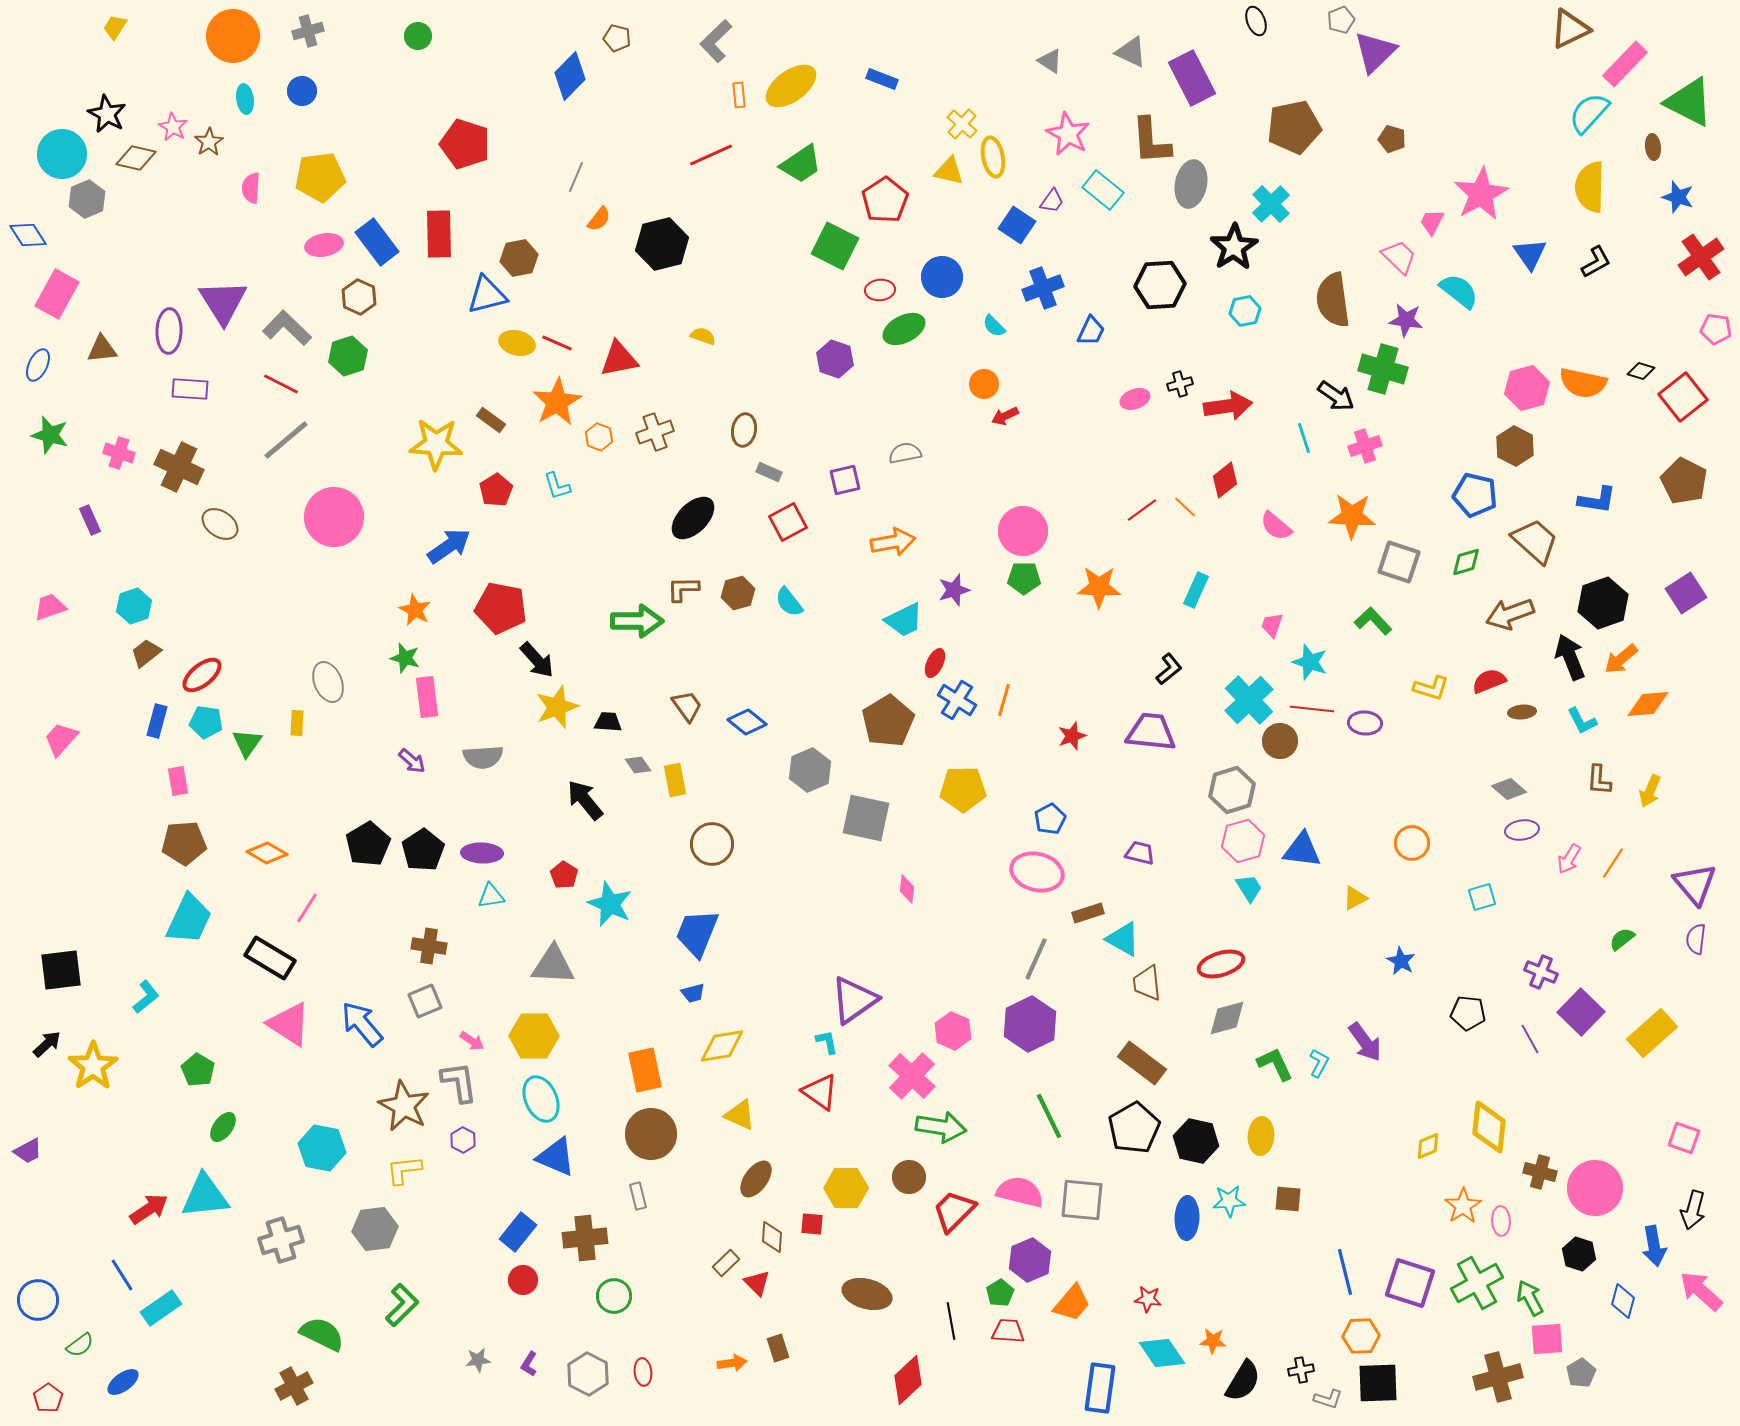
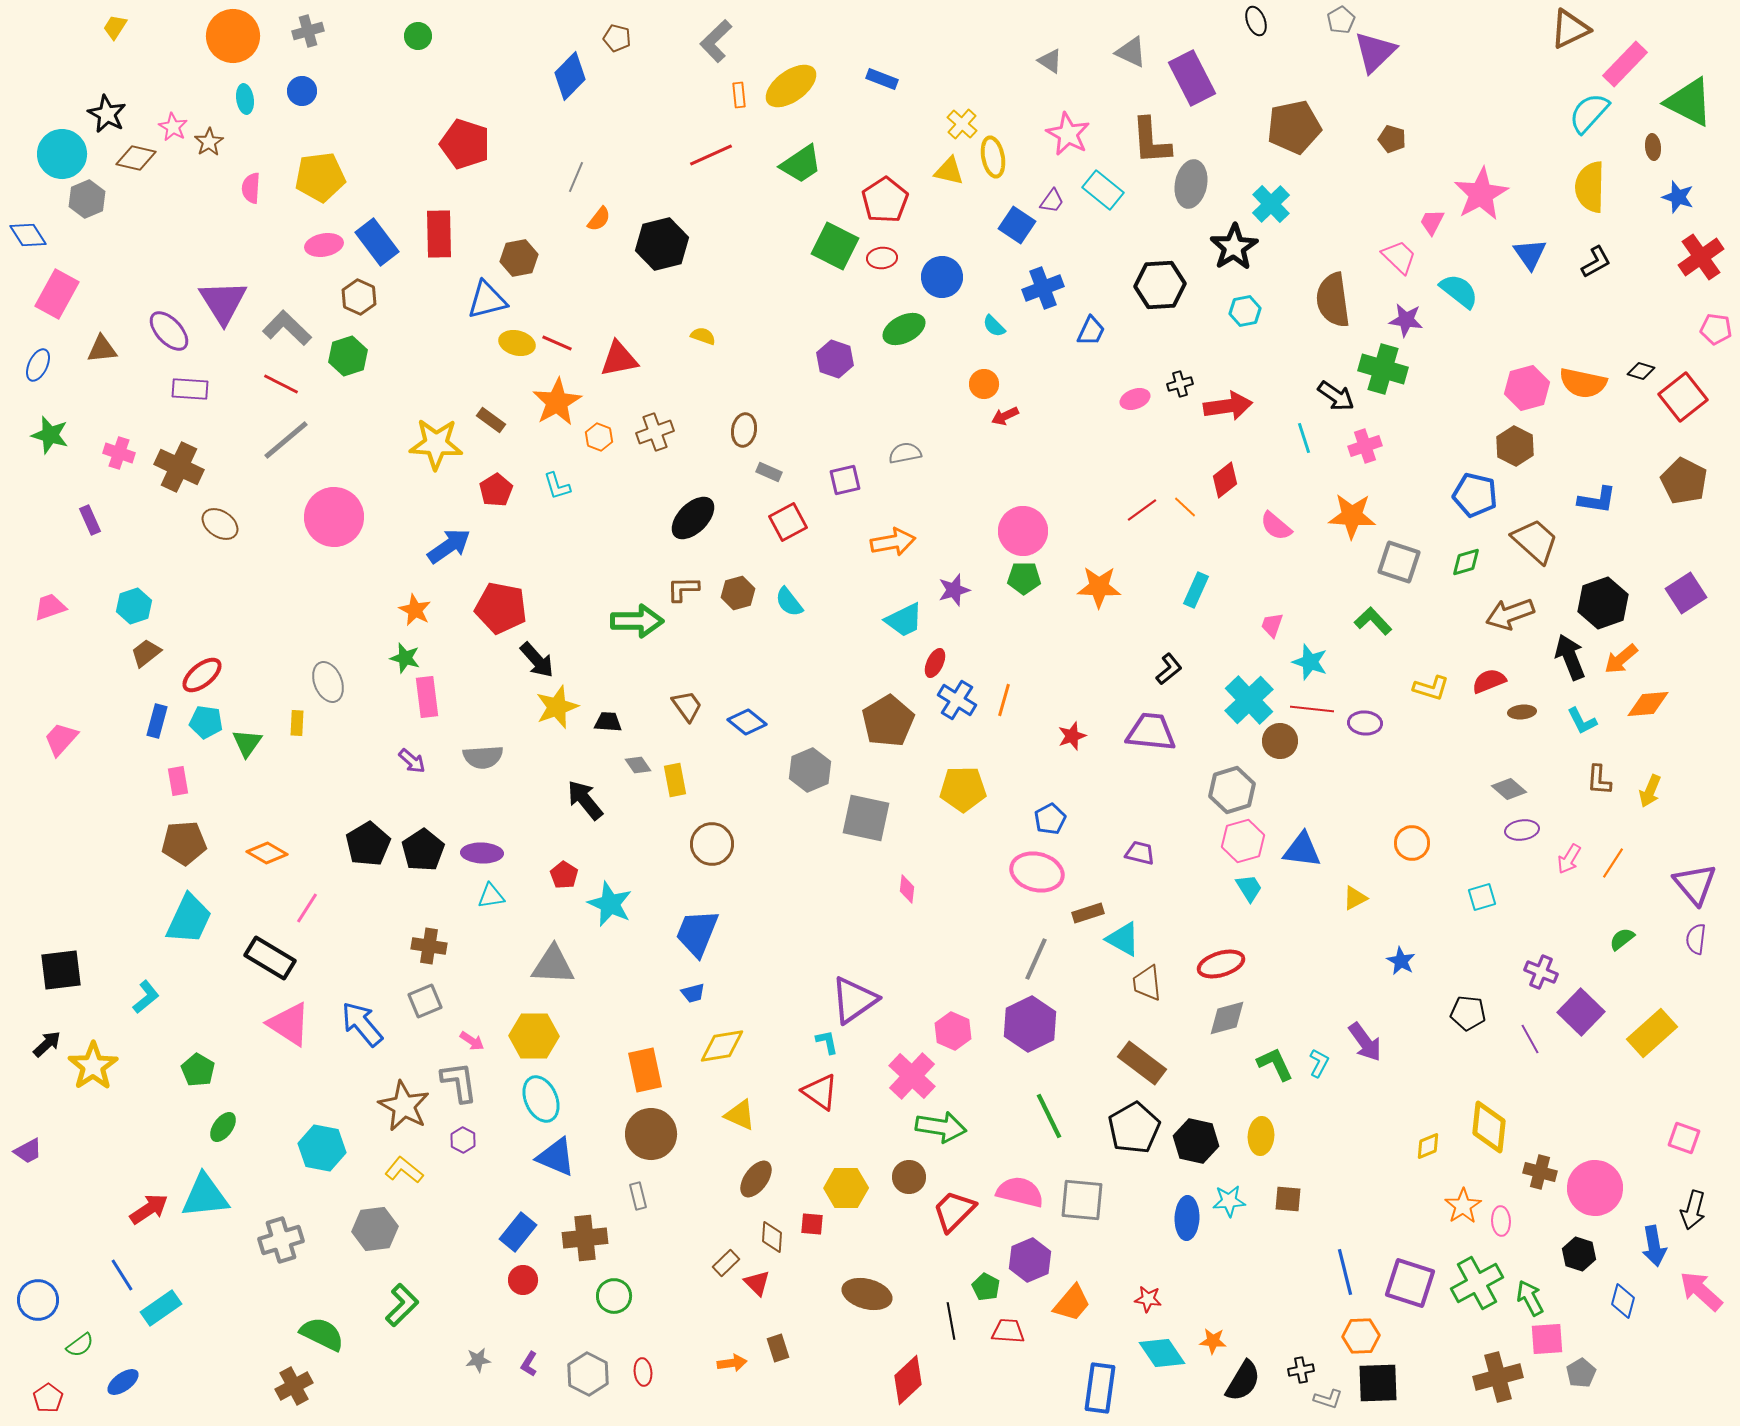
gray pentagon at (1341, 20): rotated 8 degrees counterclockwise
red ellipse at (880, 290): moved 2 px right, 32 px up
blue triangle at (487, 295): moved 5 px down
purple ellipse at (169, 331): rotated 45 degrees counterclockwise
yellow L-shape at (404, 1170): rotated 45 degrees clockwise
green pentagon at (1000, 1293): moved 14 px left, 6 px up; rotated 12 degrees counterclockwise
